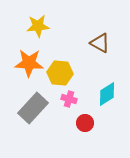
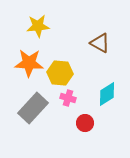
pink cross: moved 1 px left, 1 px up
